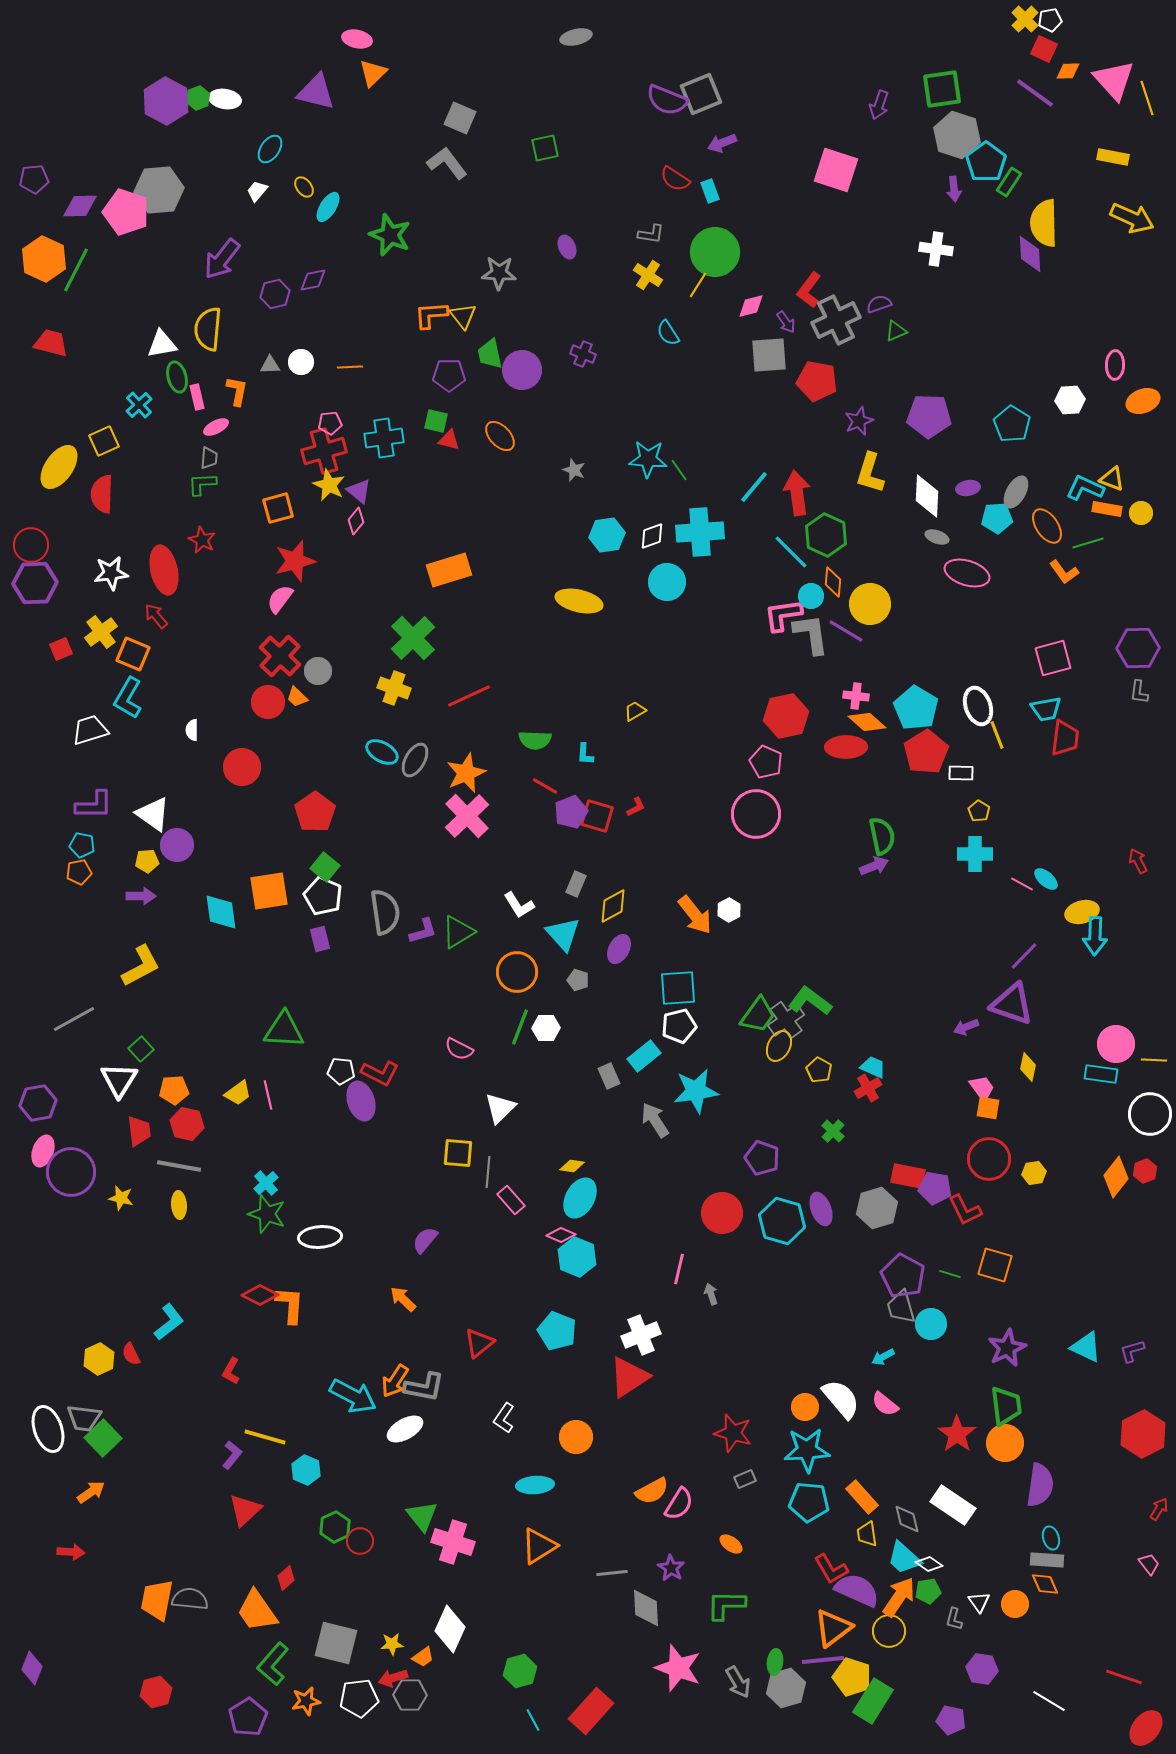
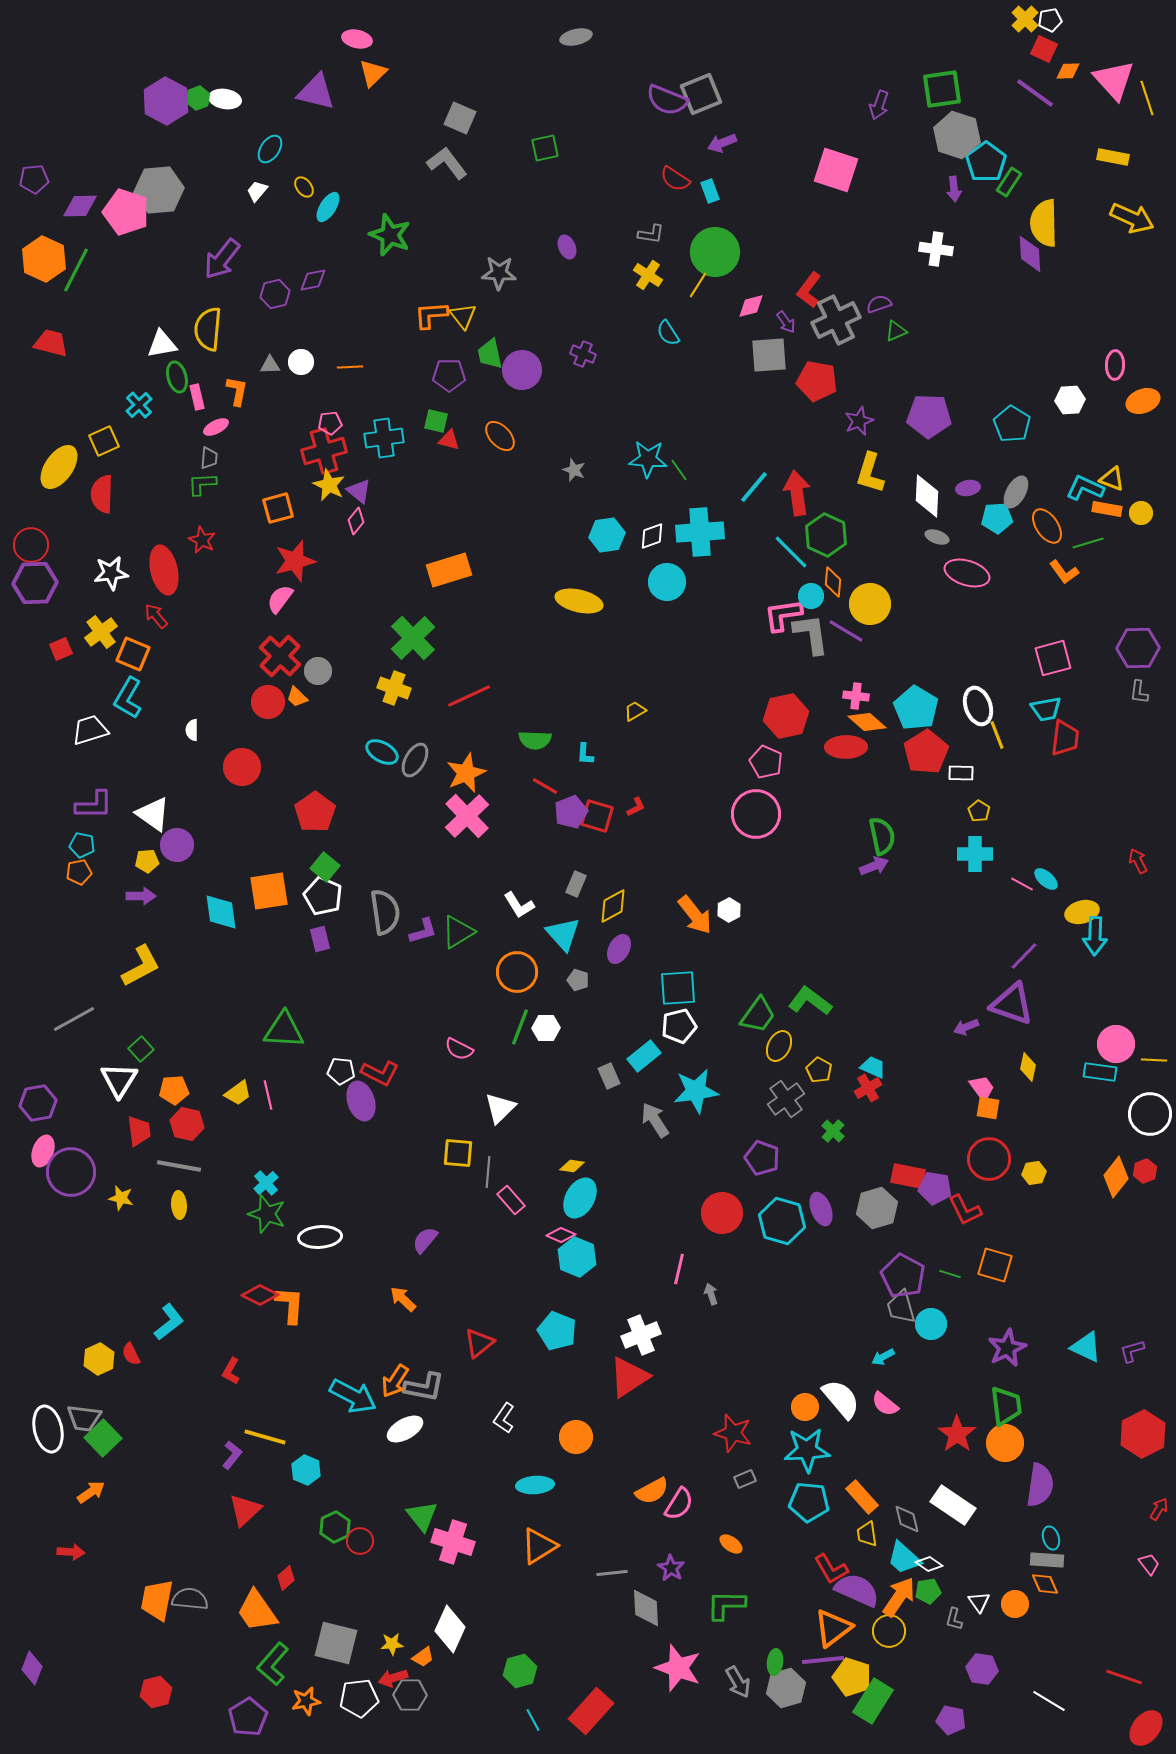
gray cross at (786, 1020): moved 79 px down
cyan rectangle at (1101, 1074): moved 1 px left, 2 px up
white ellipse at (48, 1429): rotated 6 degrees clockwise
